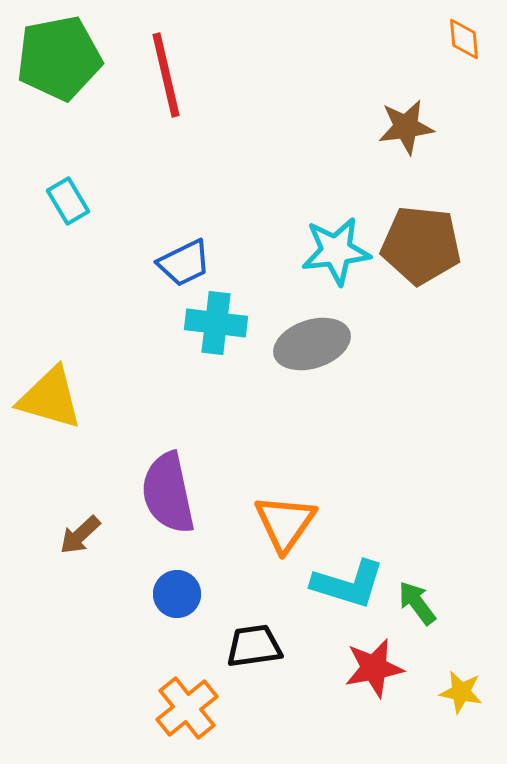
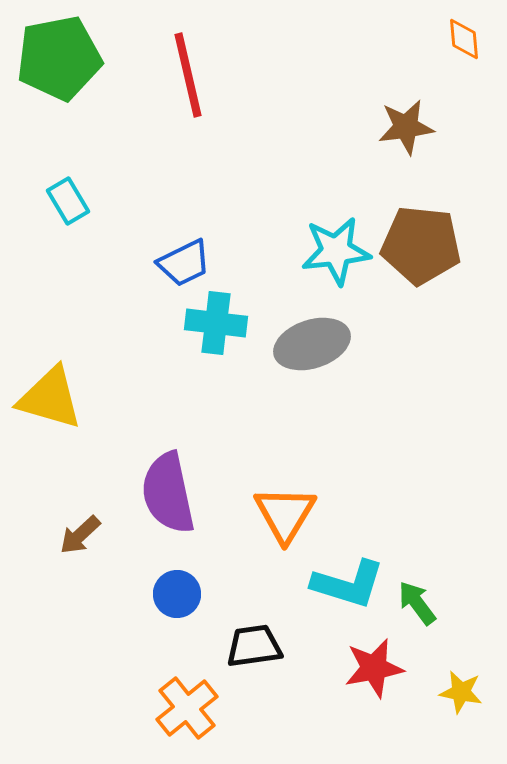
red line: moved 22 px right
orange triangle: moved 9 px up; rotated 4 degrees counterclockwise
